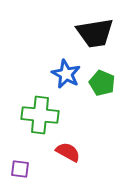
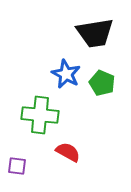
purple square: moved 3 px left, 3 px up
